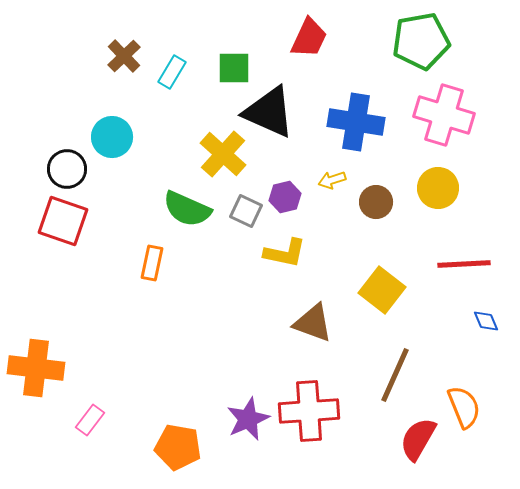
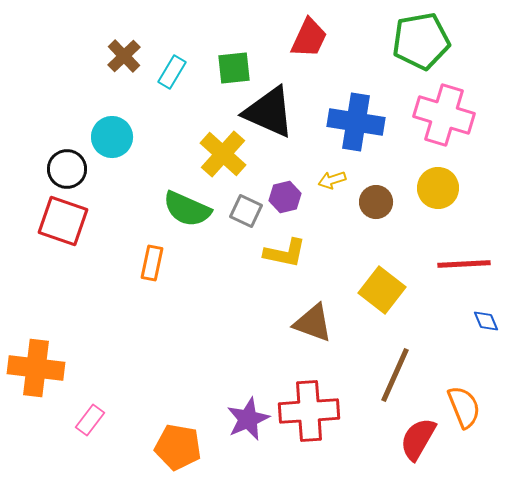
green square: rotated 6 degrees counterclockwise
